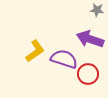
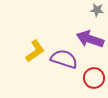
red circle: moved 6 px right, 4 px down
